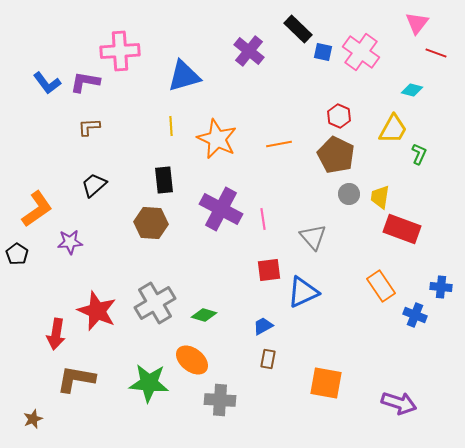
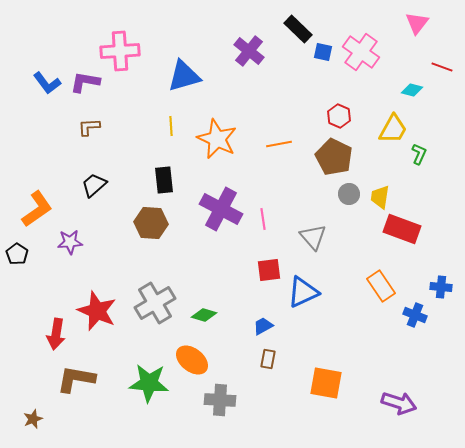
red line at (436, 53): moved 6 px right, 14 px down
brown pentagon at (336, 155): moved 2 px left, 2 px down
